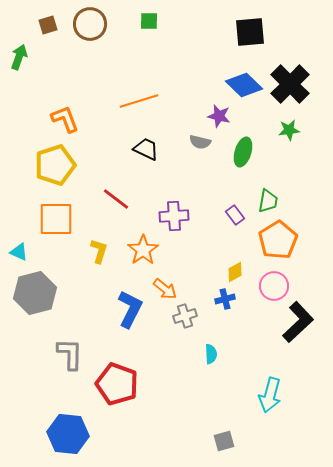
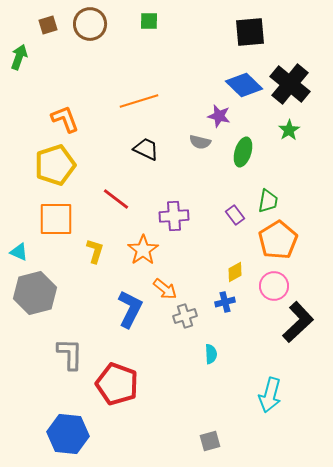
black cross: rotated 6 degrees counterclockwise
green star: rotated 25 degrees counterclockwise
yellow L-shape: moved 4 px left
blue cross: moved 3 px down
gray square: moved 14 px left
